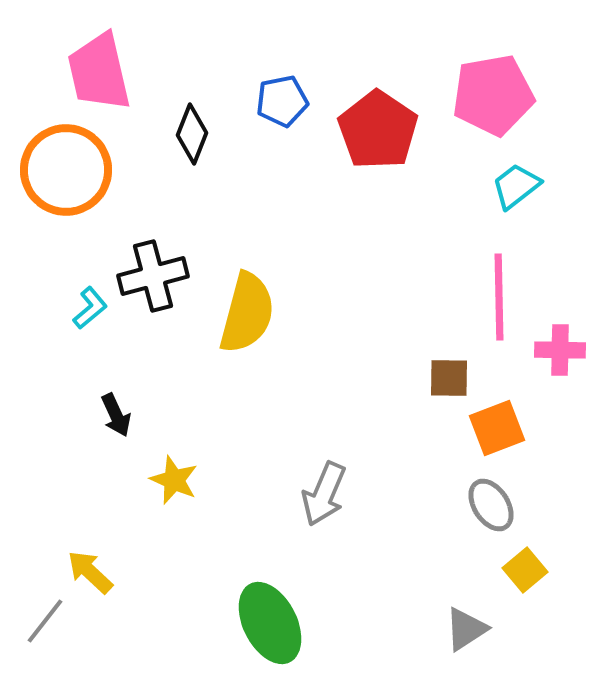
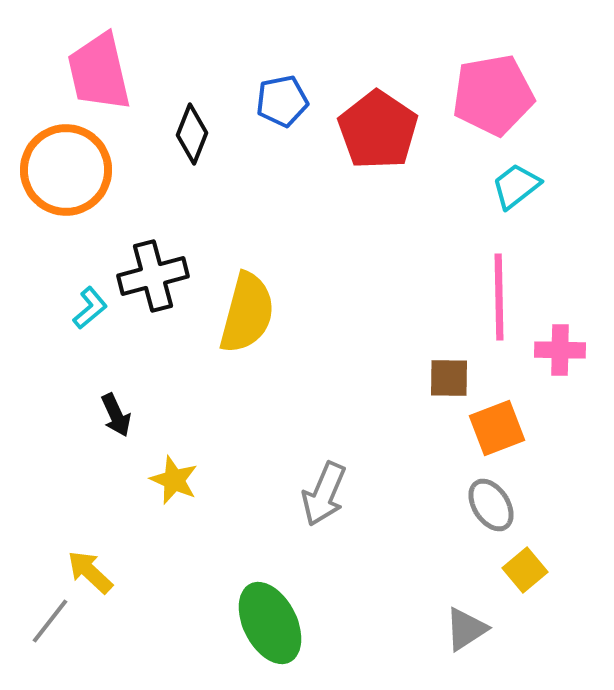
gray line: moved 5 px right
